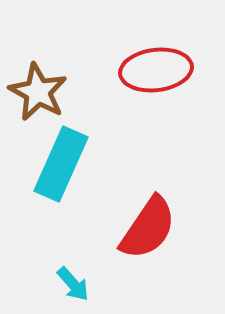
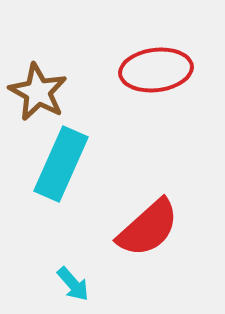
red semicircle: rotated 14 degrees clockwise
